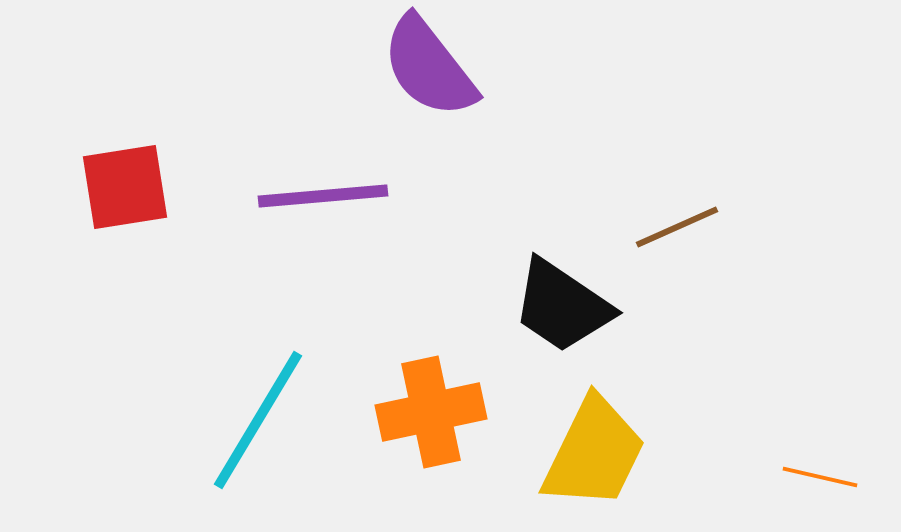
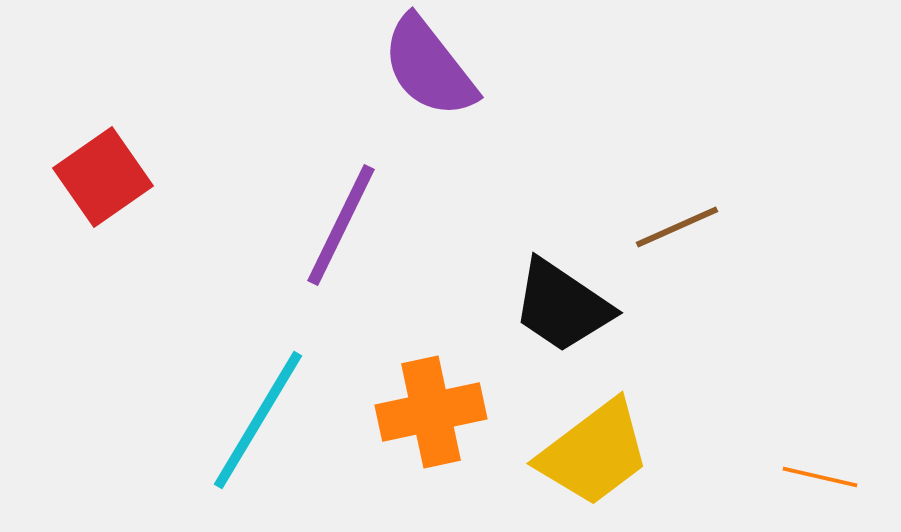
red square: moved 22 px left, 10 px up; rotated 26 degrees counterclockwise
purple line: moved 18 px right, 29 px down; rotated 59 degrees counterclockwise
yellow trapezoid: rotated 27 degrees clockwise
